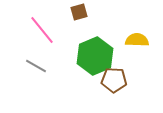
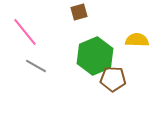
pink line: moved 17 px left, 2 px down
brown pentagon: moved 1 px left, 1 px up
